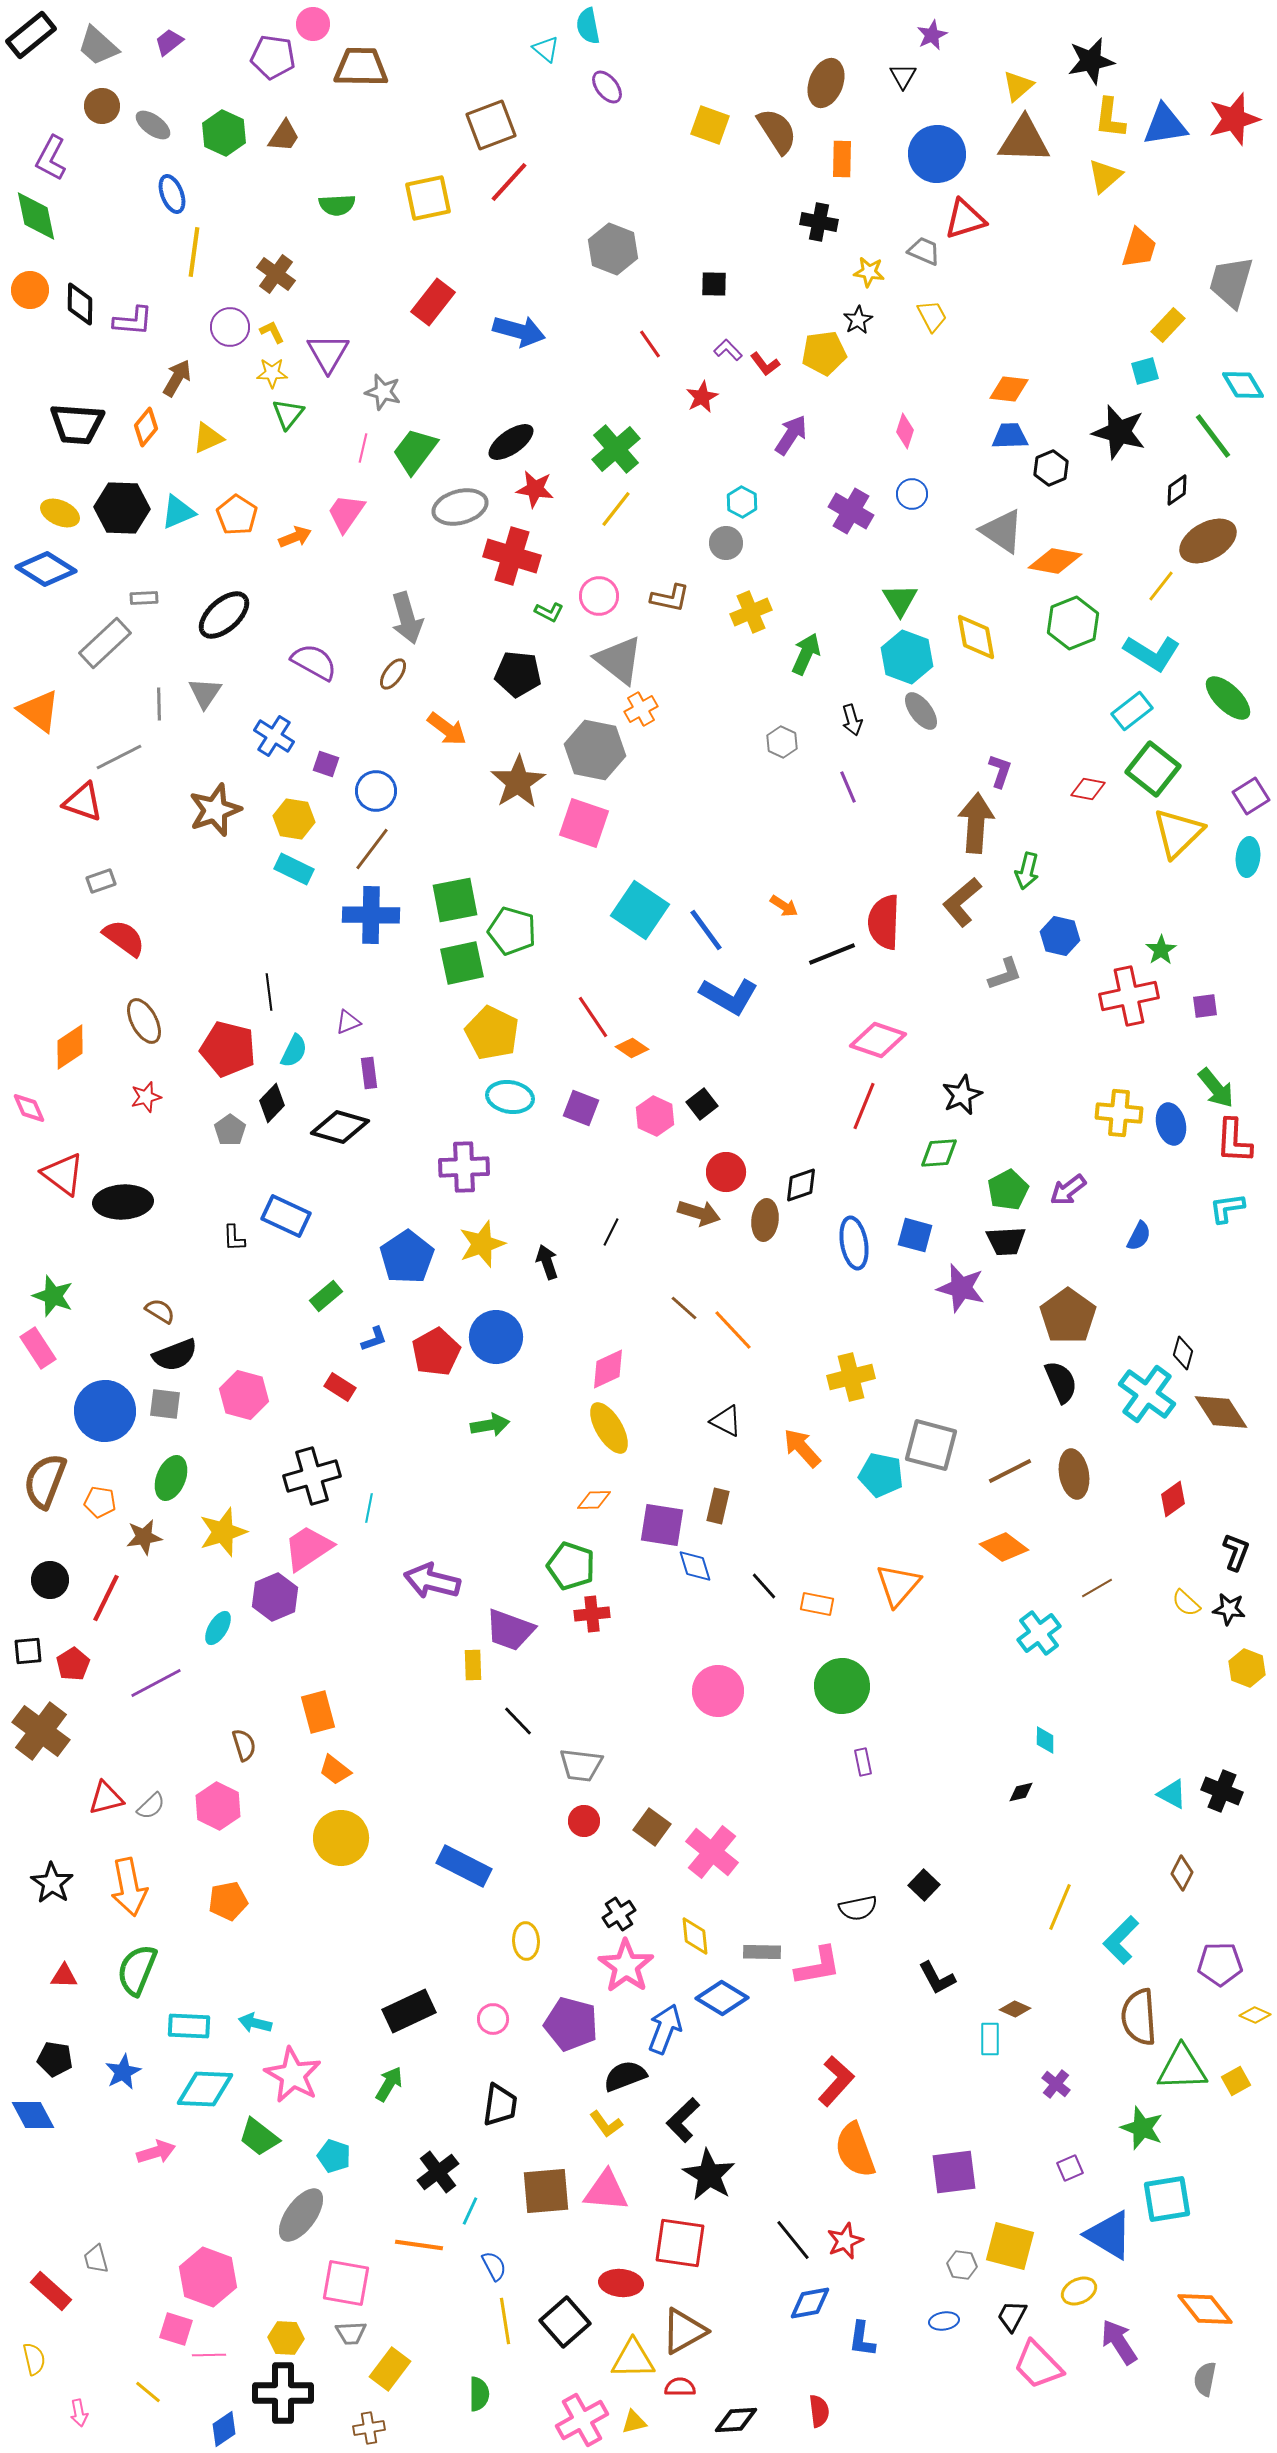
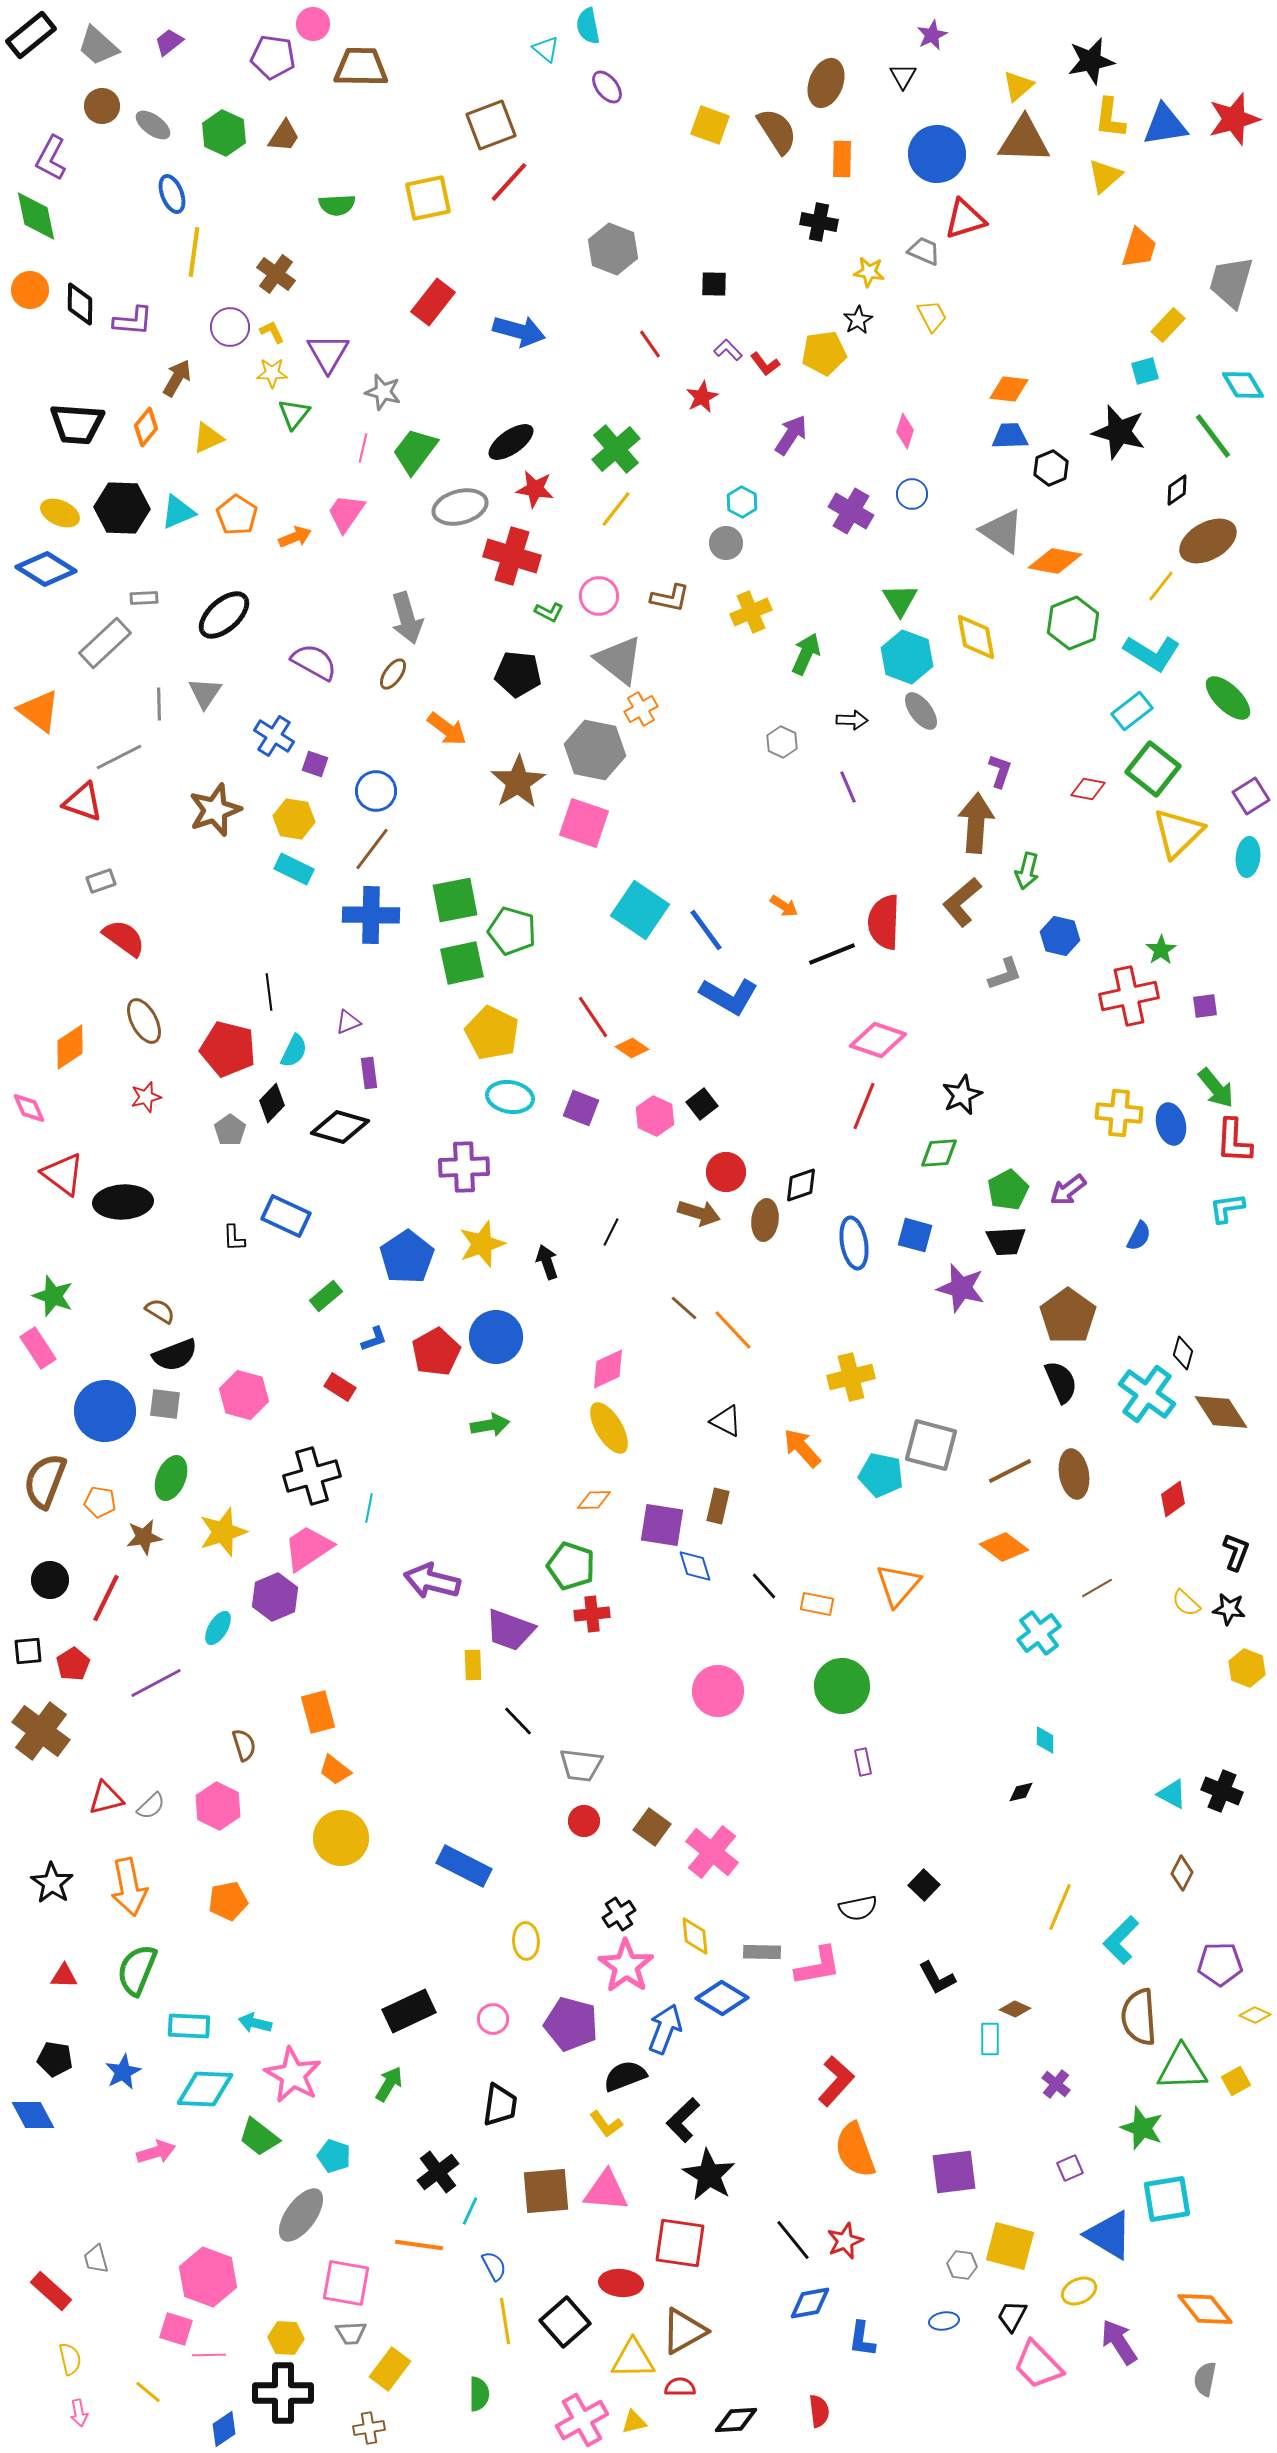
green triangle at (288, 414): moved 6 px right
black arrow at (852, 720): rotated 72 degrees counterclockwise
purple square at (326, 764): moved 11 px left
yellow semicircle at (34, 2359): moved 36 px right
